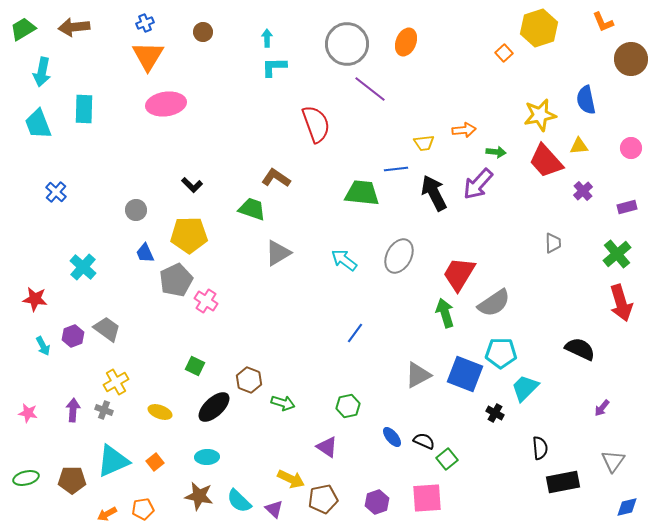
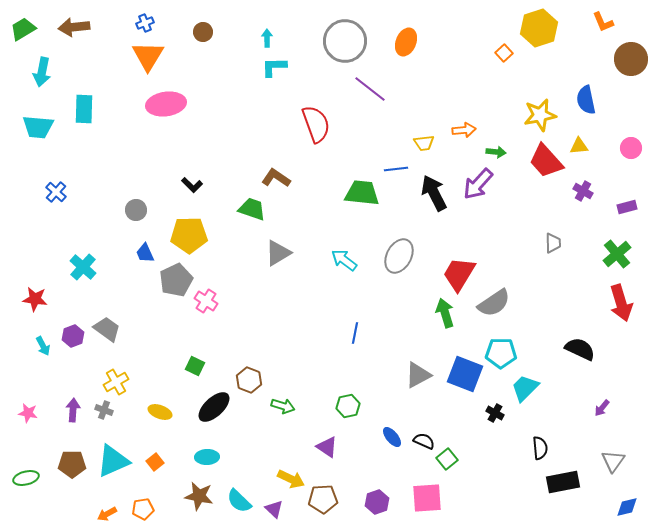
gray circle at (347, 44): moved 2 px left, 3 px up
cyan trapezoid at (38, 124): moved 3 px down; rotated 64 degrees counterclockwise
purple cross at (583, 191): rotated 18 degrees counterclockwise
blue line at (355, 333): rotated 25 degrees counterclockwise
green arrow at (283, 403): moved 3 px down
brown pentagon at (72, 480): moved 16 px up
brown pentagon at (323, 499): rotated 8 degrees clockwise
